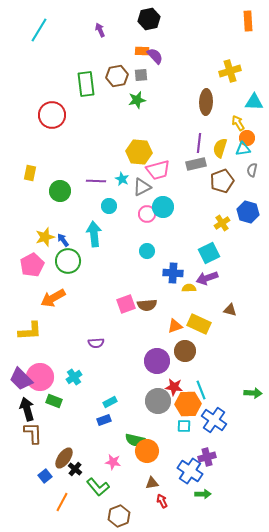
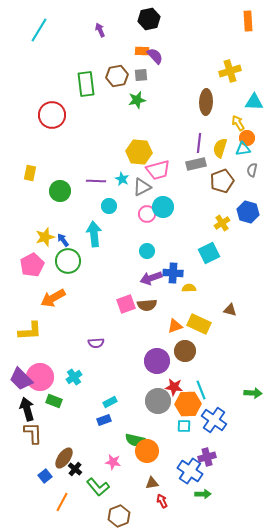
purple arrow at (207, 278): moved 56 px left
